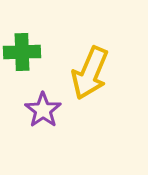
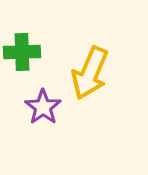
purple star: moved 3 px up
